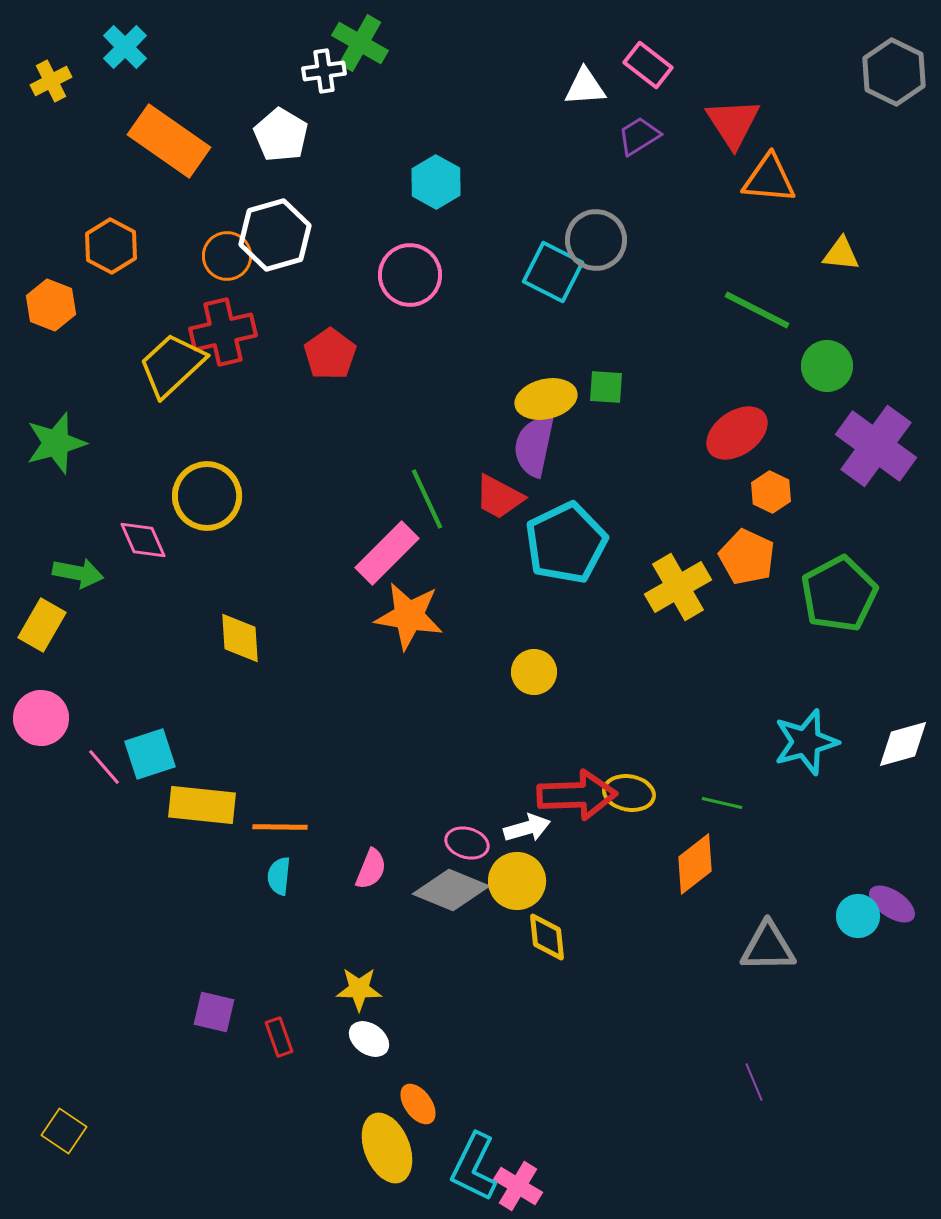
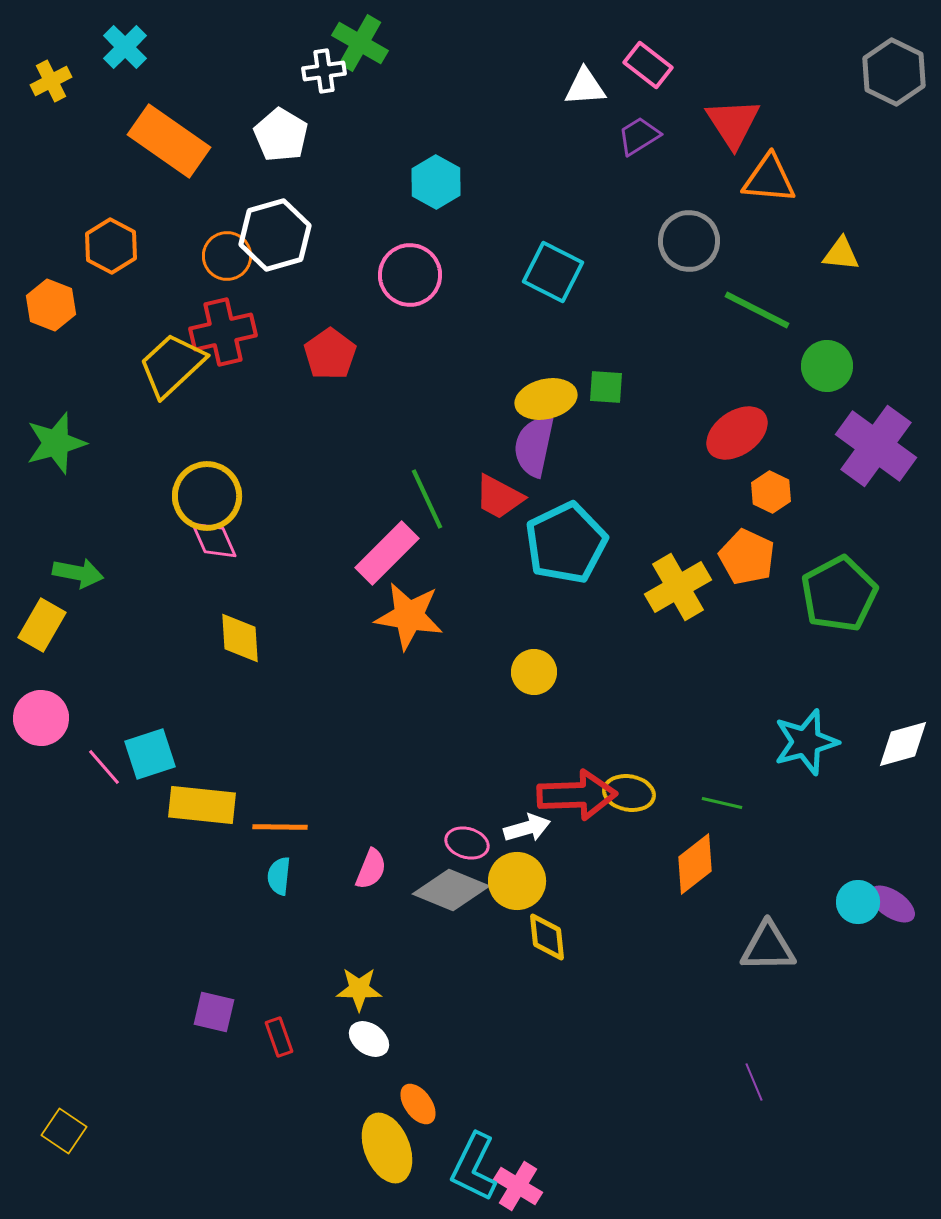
gray circle at (596, 240): moved 93 px right, 1 px down
pink diamond at (143, 540): moved 71 px right
cyan circle at (858, 916): moved 14 px up
